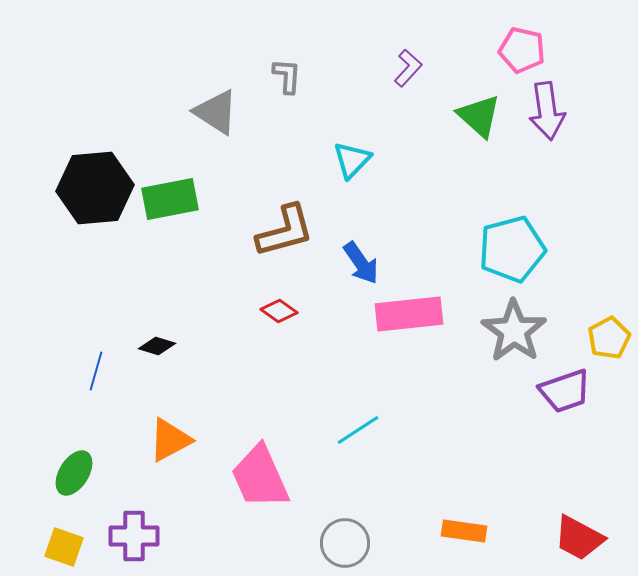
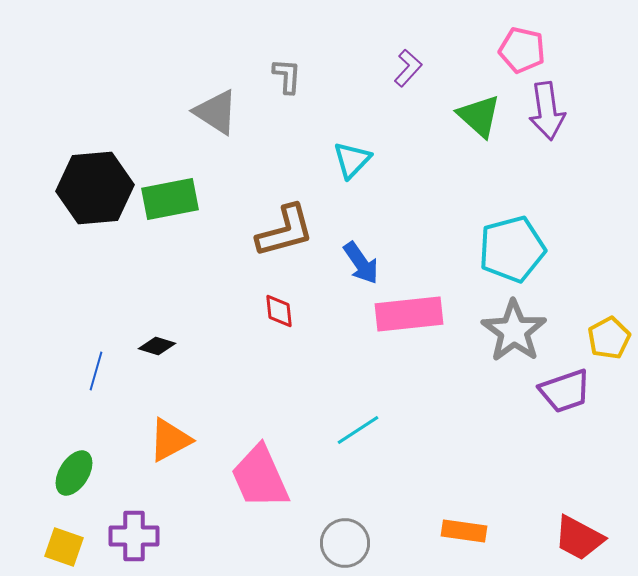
red diamond: rotated 48 degrees clockwise
